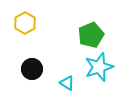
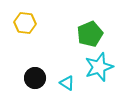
yellow hexagon: rotated 25 degrees counterclockwise
green pentagon: moved 1 px left, 1 px up
black circle: moved 3 px right, 9 px down
